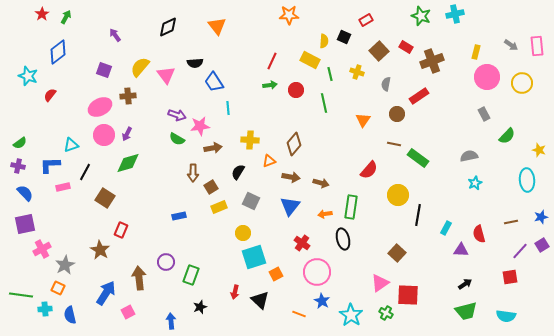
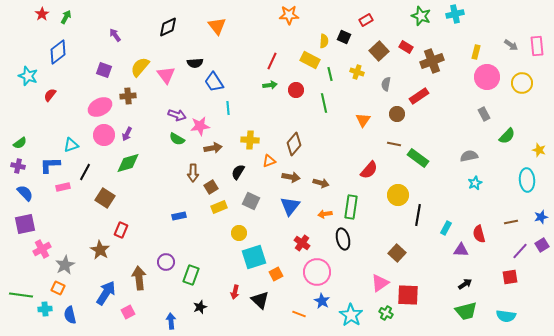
yellow circle at (243, 233): moved 4 px left
